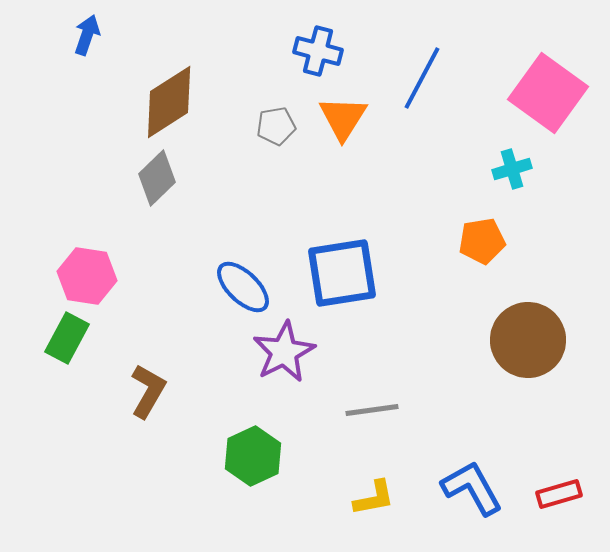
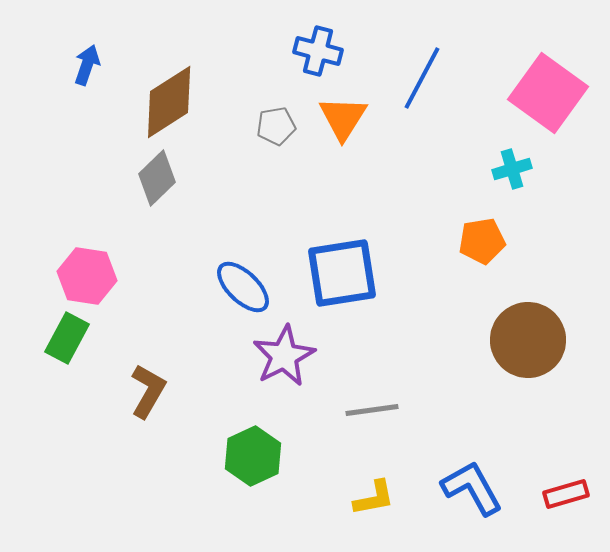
blue arrow: moved 30 px down
purple star: moved 4 px down
red rectangle: moved 7 px right
